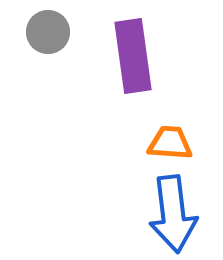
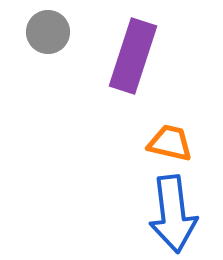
purple rectangle: rotated 26 degrees clockwise
orange trapezoid: rotated 9 degrees clockwise
